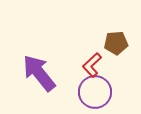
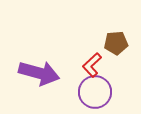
purple arrow: rotated 144 degrees clockwise
